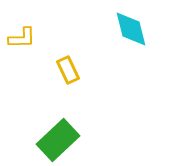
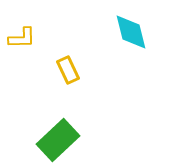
cyan diamond: moved 3 px down
